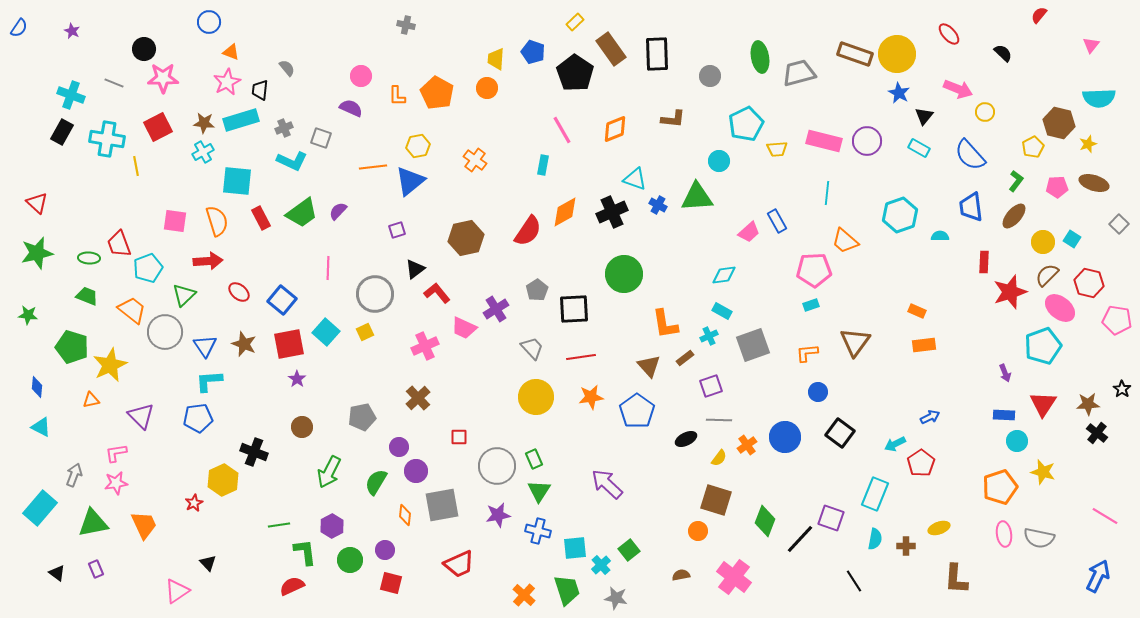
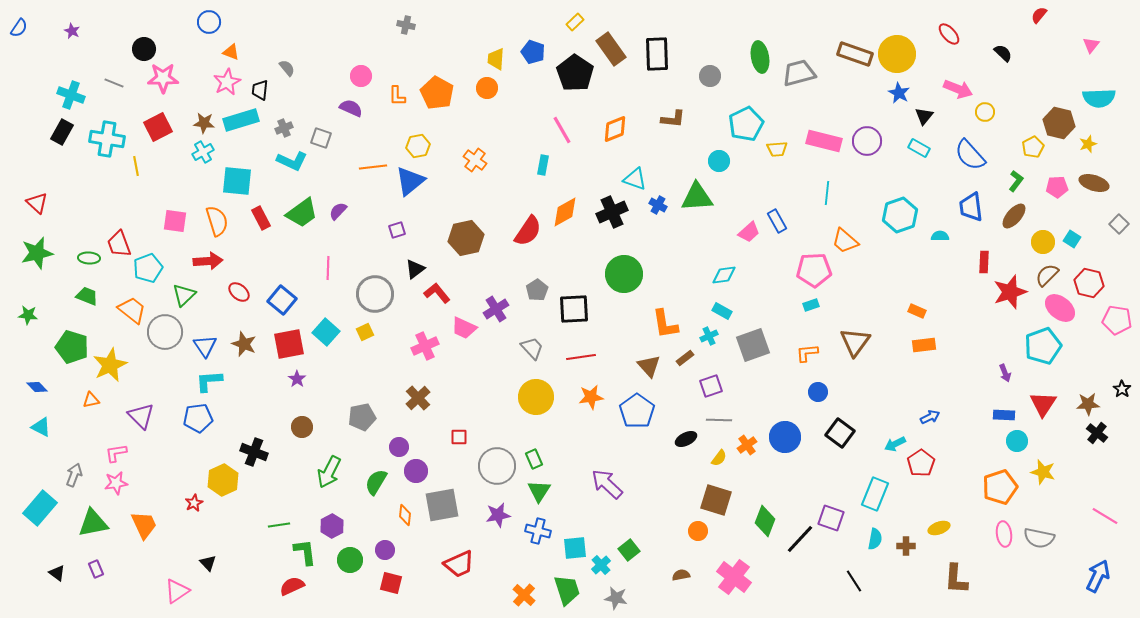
blue diamond at (37, 387): rotated 50 degrees counterclockwise
